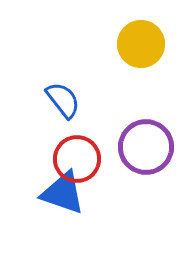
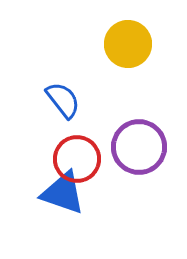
yellow circle: moved 13 px left
purple circle: moved 7 px left
